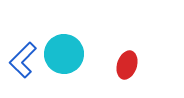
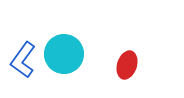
blue L-shape: rotated 9 degrees counterclockwise
